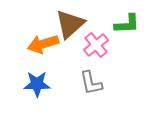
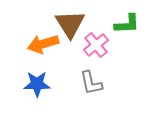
brown triangle: rotated 20 degrees counterclockwise
